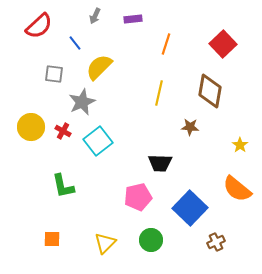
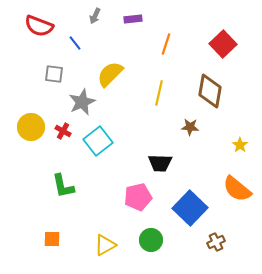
red semicircle: rotated 64 degrees clockwise
yellow semicircle: moved 11 px right, 7 px down
yellow triangle: moved 2 px down; rotated 15 degrees clockwise
